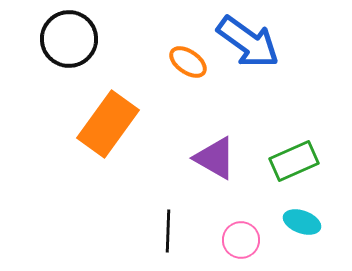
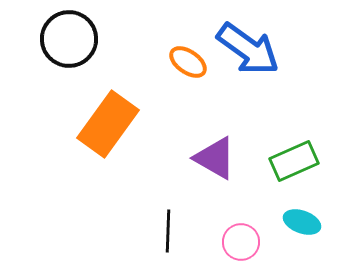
blue arrow: moved 7 px down
pink circle: moved 2 px down
